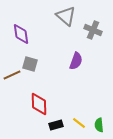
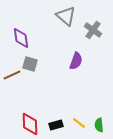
gray cross: rotated 12 degrees clockwise
purple diamond: moved 4 px down
red diamond: moved 9 px left, 20 px down
